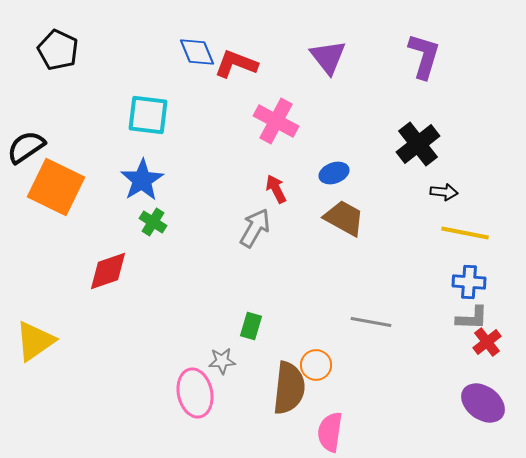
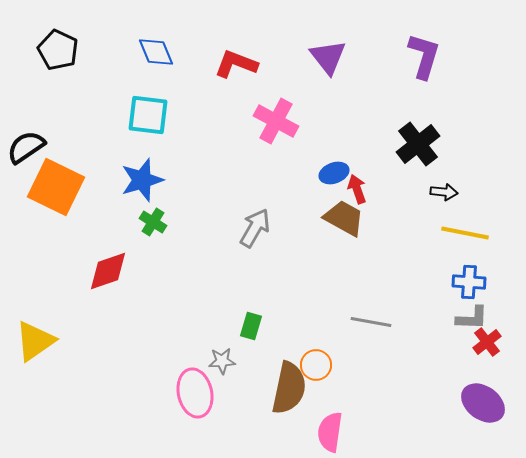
blue diamond: moved 41 px left
blue star: rotated 15 degrees clockwise
red arrow: moved 81 px right; rotated 8 degrees clockwise
brown semicircle: rotated 6 degrees clockwise
